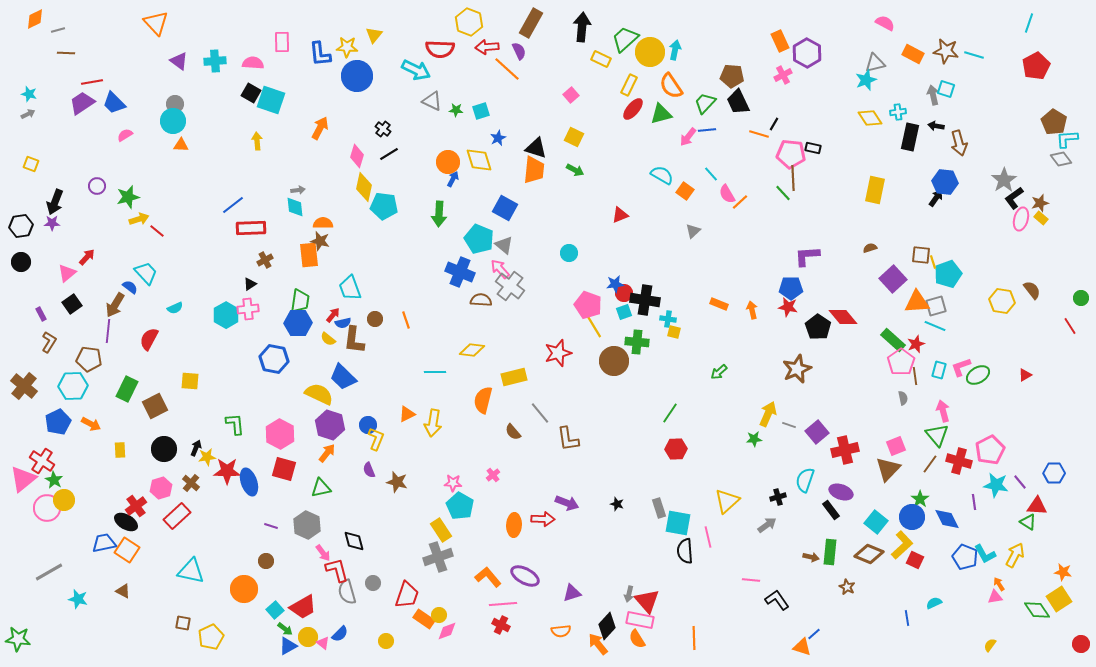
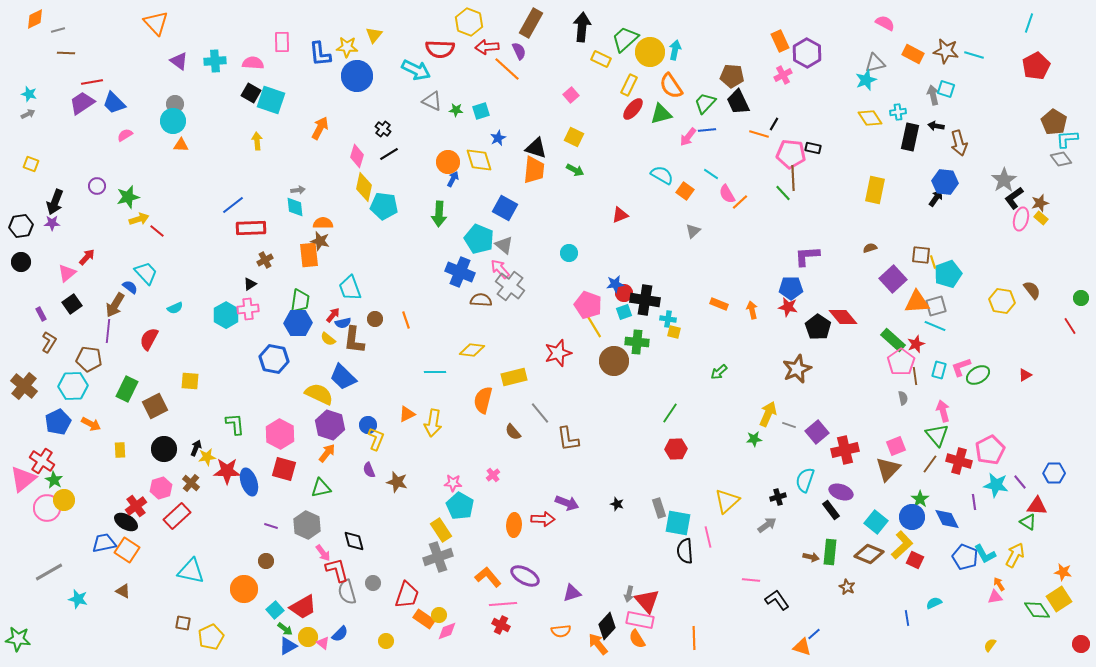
cyan line at (711, 174): rotated 14 degrees counterclockwise
